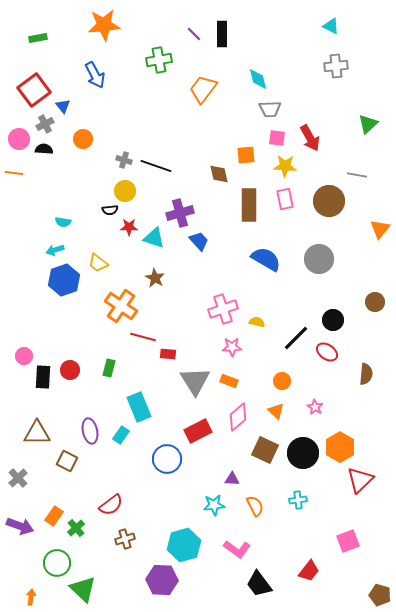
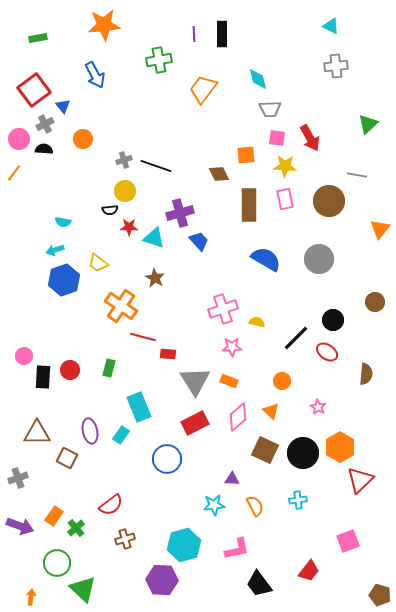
purple line at (194, 34): rotated 42 degrees clockwise
gray cross at (124, 160): rotated 35 degrees counterclockwise
orange line at (14, 173): rotated 60 degrees counterclockwise
brown diamond at (219, 174): rotated 15 degrees counterclockwise
pink star at (315, 407): moved 3 px right
orange triangle at (276, 411): moved 5 px left
red rectangle at (198, 431): moved 3 px left, 8 px up
brown square at (67, 461): moved 3 px up
gray cross at (18, 478): rotated 24 degrees clockwise
pink L-shape at (237, 549): rotated 48 degrees counterclockwise
